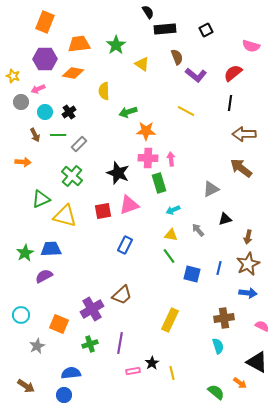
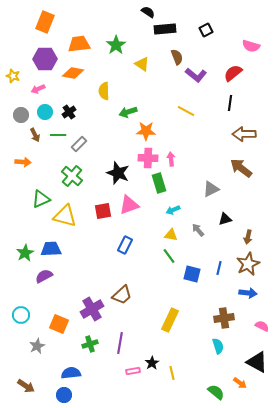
black semicircle at (148, 12): rotated 24 degrees counterclockwise
gray circle at (21, 102): moved 13 px down
